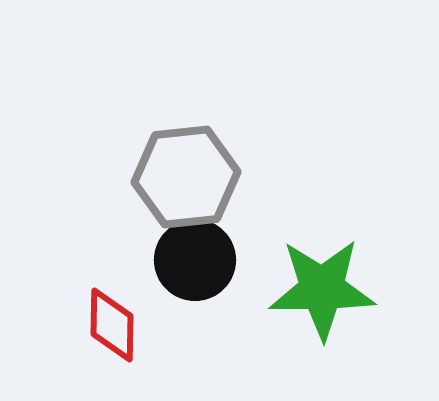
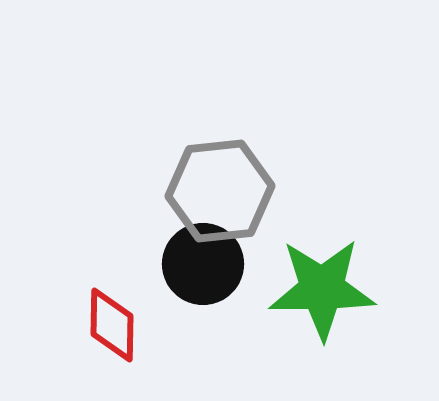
gray hexagon: moved 34 px right, 14 px down
black circle: moved 8 px right, 4 px down
